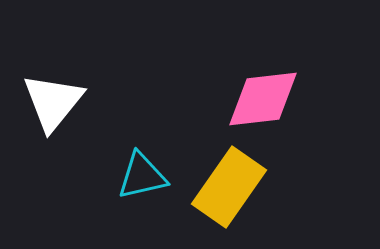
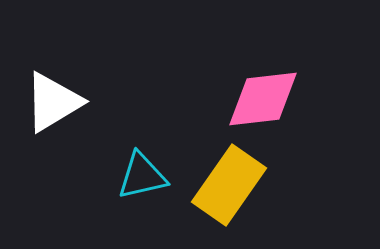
white triangle: rotated 20 degrees clockwise
yellow rectangle: moved 2 px up
